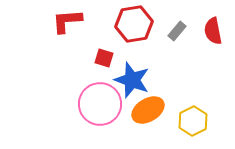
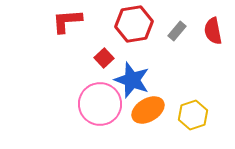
red square: rotated 30 degrees clockwise
yellow hexagon: moved 6 px up; rotated 8 degrees clockwise
